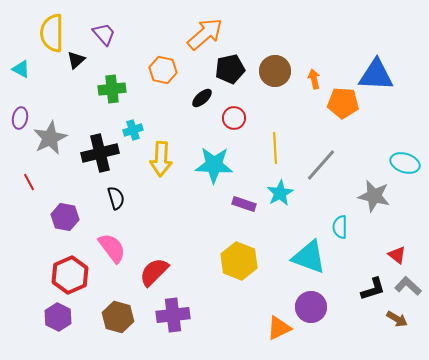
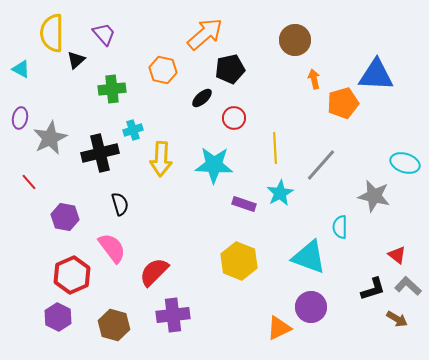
brown circle at (275, 71): moved 20 px right, 31 px up
orange pentagon at (343, 103): rotated 20 degrees counterclockwise
red line at (29, 182): rotated 12 degrees counterclockwise
black semicircle at (116, 198): moved 4 px right, 6 px down
red hexagon at (70, 275): moved 2 px right
brown hexagon at (118, 317): moved 4 px left, 8 px down
